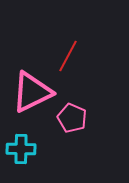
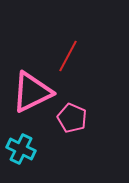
cyan cross: rotated 24 degrees clockwise
